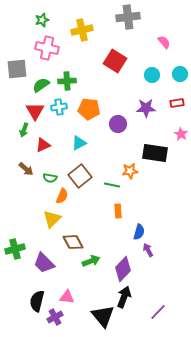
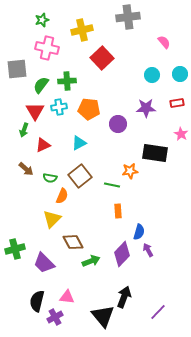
red square at (115, 61): moved 13 px left, 3 px up; rotated 15 degrees clockwise
green semicircle at (41, 85): rotated 18 degrees counterclockwise
purple diamond at (123, 269): moved 1 px left, 15 px up
